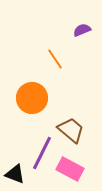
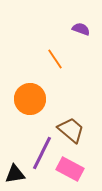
purple semicircle: moved 1 px left, 1 px up; rotated 42 degrees clockwise
orange circle: moved 2 px left, 1 px down
black triangle: rotated 30 degrees counterclockwise
